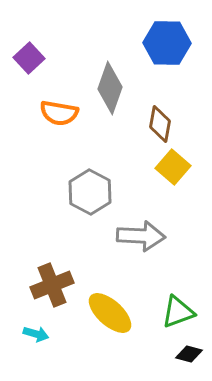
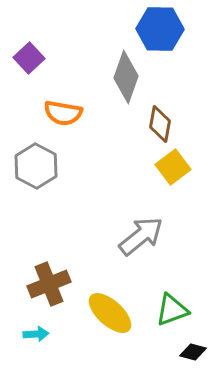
blue hexagon: moved 7 px left, 14 px up
gray diamond: moved 16 px right, 11 px up
orange semicircle: moved 4 px right
yellow square: rotated 12 degrees clockwise
gray hexagon: moved 54 px left, 26 px up
gray arrow: rotated 42 degrees counterclockwise
brown cross: moved 3 px left, 1 px up
green triangle: moved 6 px left, 2 px up
cyan arrow: rotated 20 degrees counterclockwise
black diamond: moved 4 px right, 2 px up
